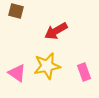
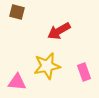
brown square: moved 1 px right, 1 px down
red arrow: moved 3 px right
pink triangle: moved 9 px down; rotated 30 degrees counterclockwise
